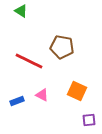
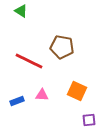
pink triangle: rotated 24 degrees counterclockwise
